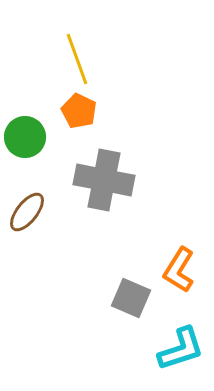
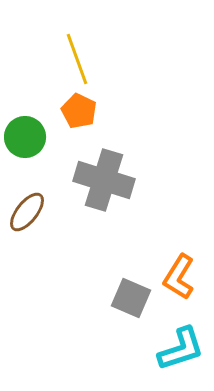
gray cross: rotated 6 degrees clockwise
orange L-shape: moved 7 px down
